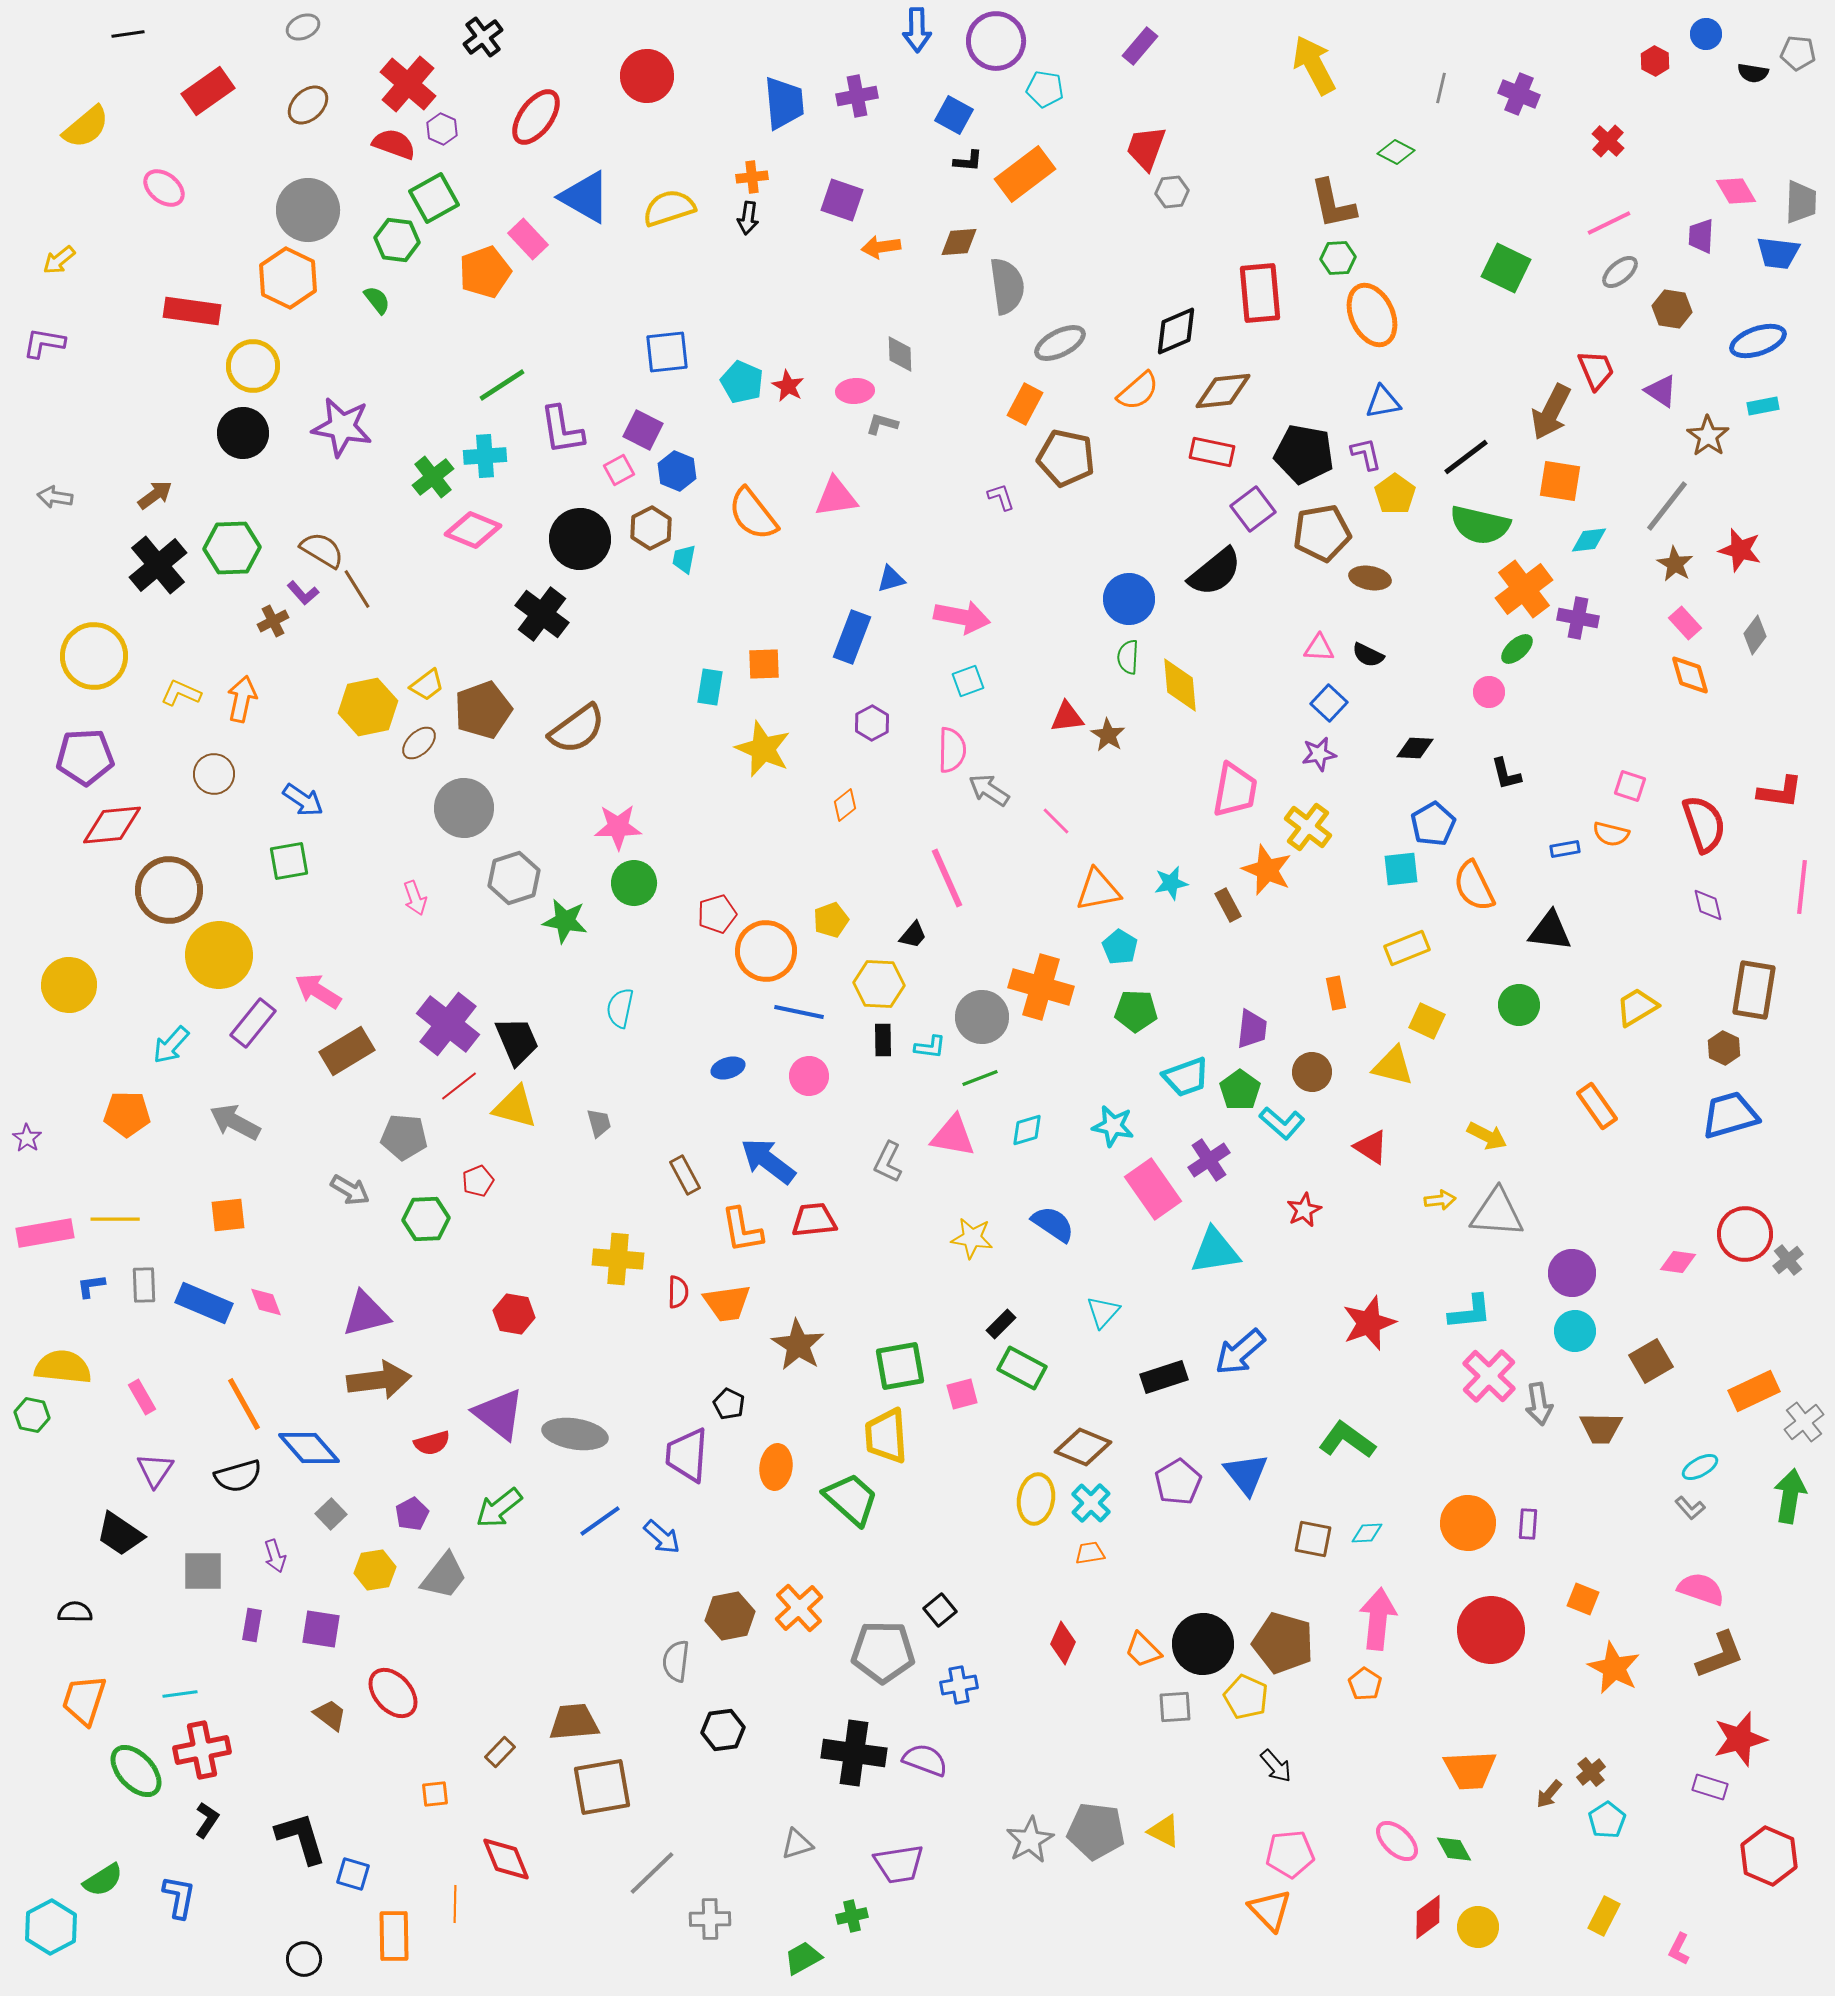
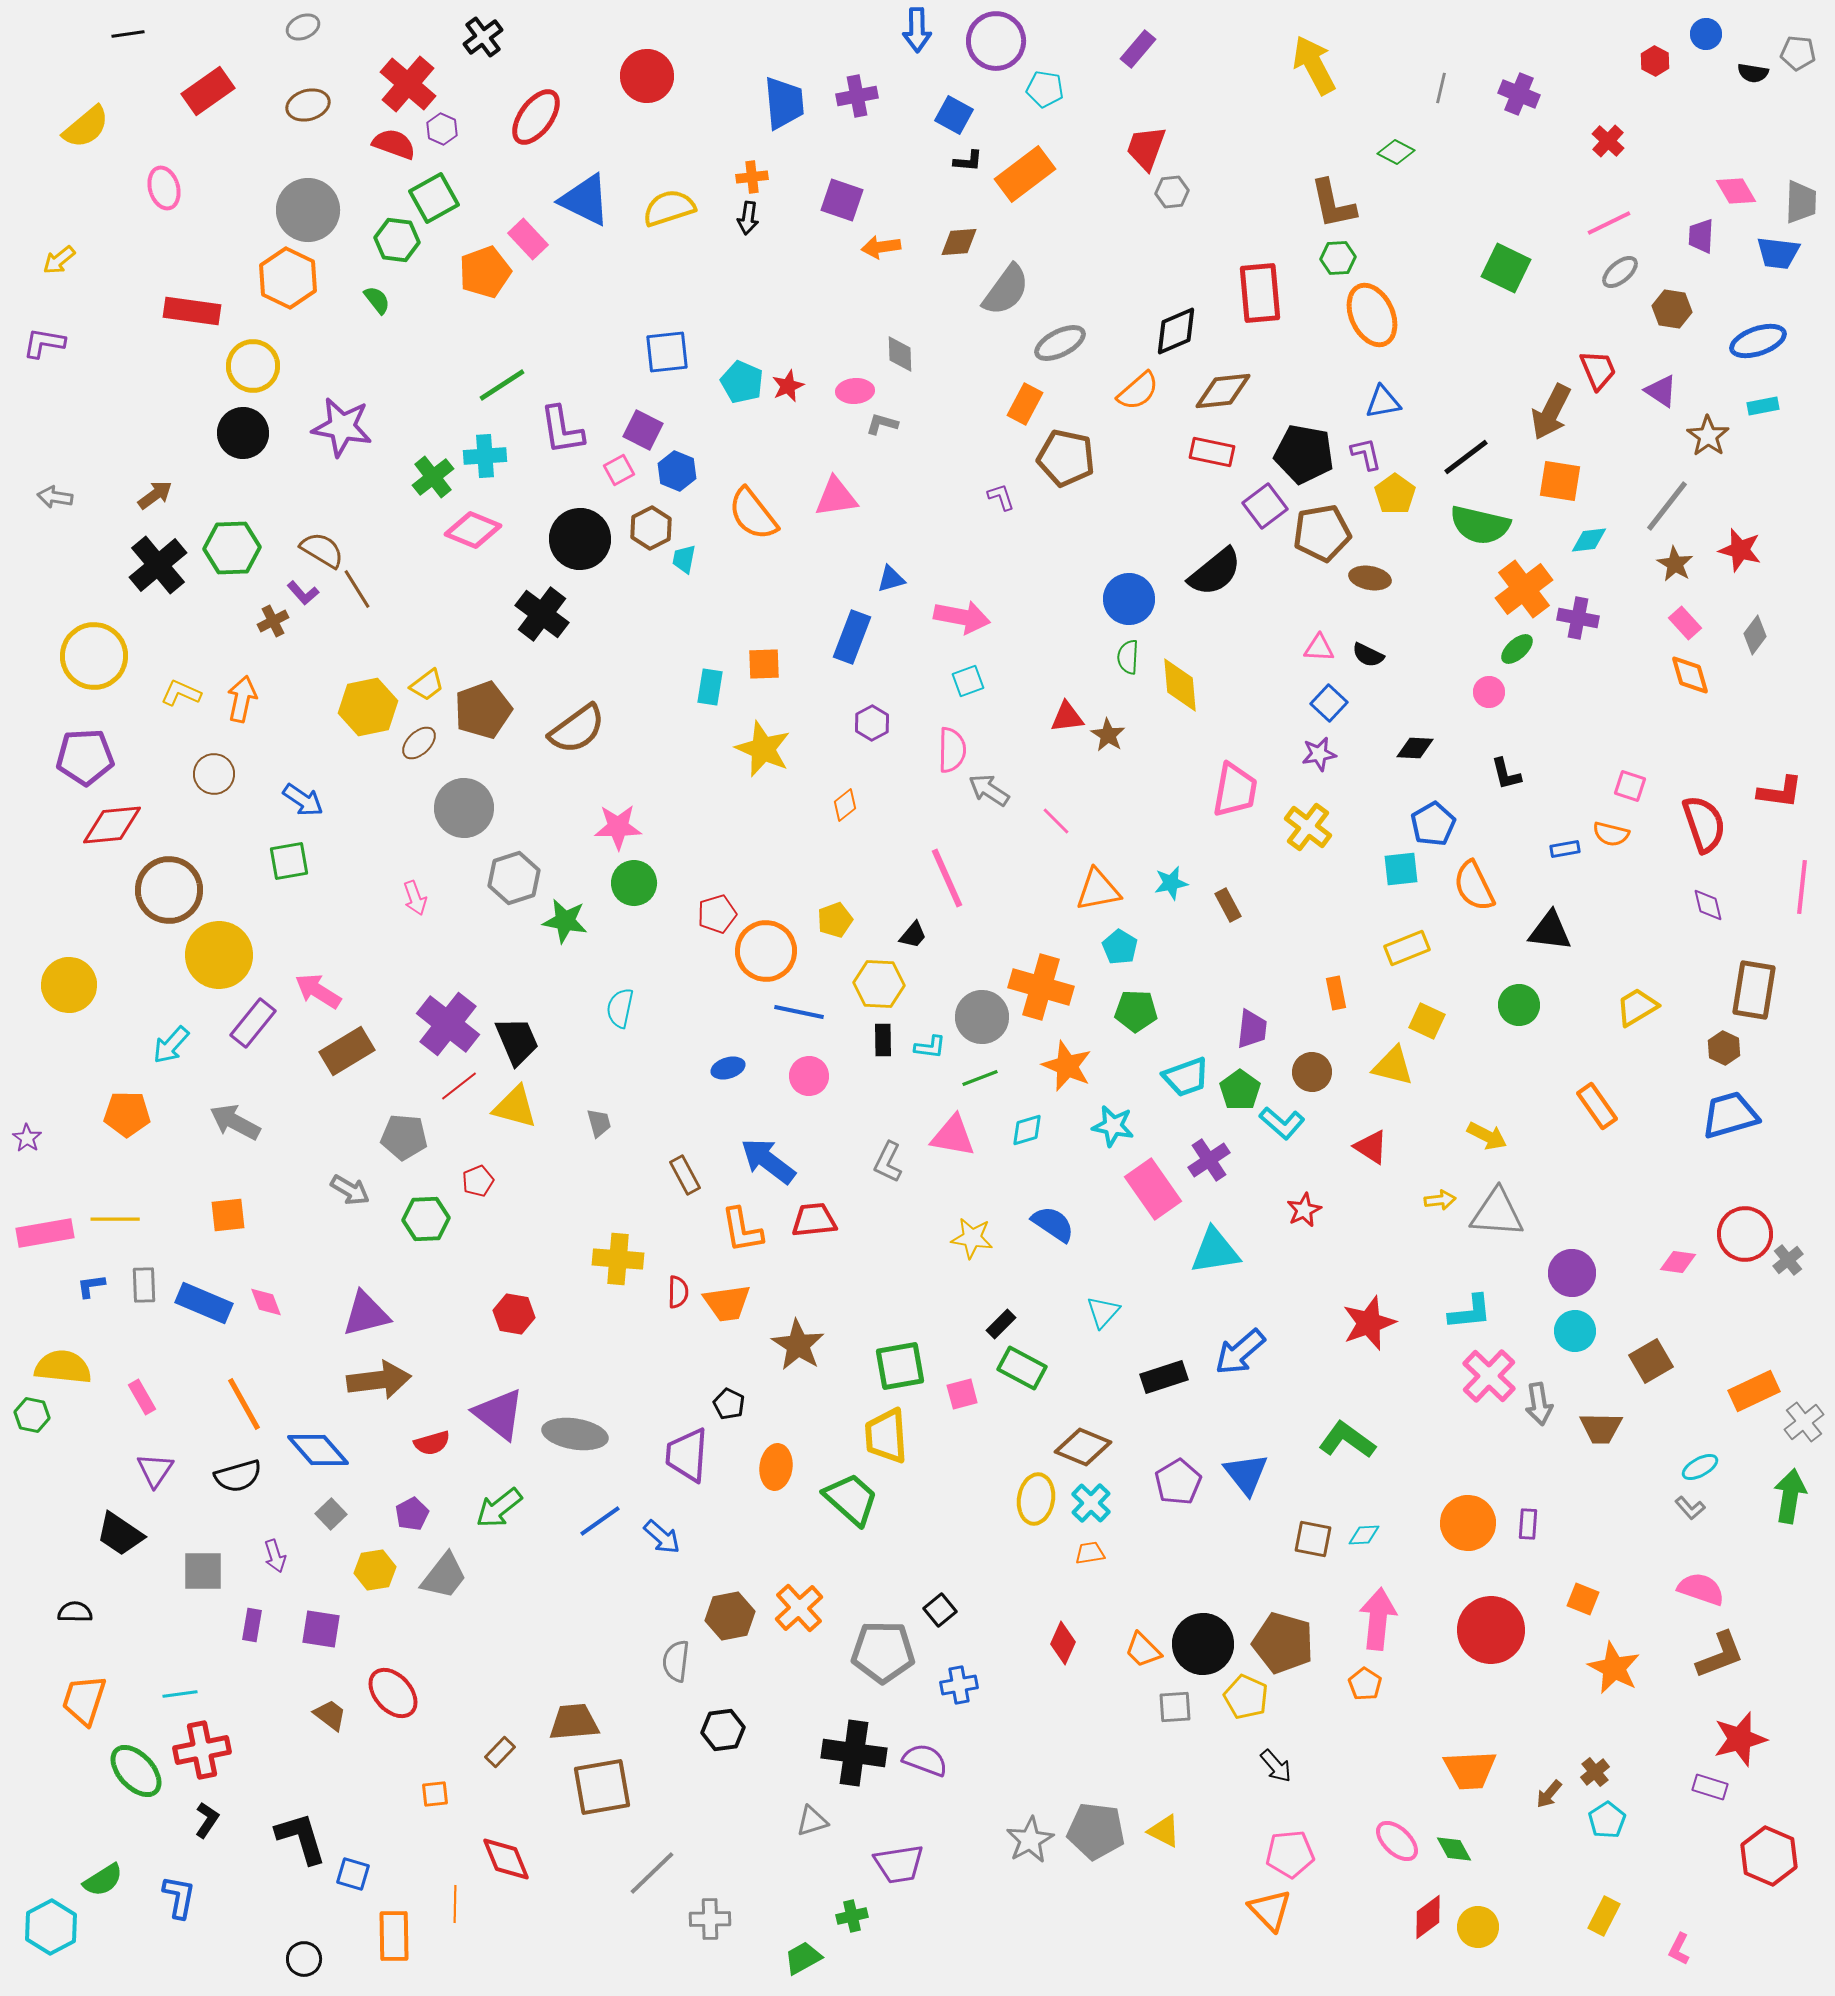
purple rectangle at (1140, 46): moved 2 px left, 3 px down
brown ellipse at (308, 105): rotated 27 degrees clockwise
pink ellipse at (164, 188): rotated 36 degrees clockwise
blue triangle at (585, 197): moved 3 px down; rotated 4 degrees counterclockwise
gray semicircle at (1007, 286): moved 1 px left, 4 px down; rotated 44 degrees clockwise
red trapezoid at (1596, 370): moved 2 px right
red star at (788, 386): rotated 20 degrees clockwise
purple square at (1253, 509): moved 12 px right, 3 px up
orange star at (1267, 870): moved 200 px left, 196 px down
yellow pentagon at (831, 920): moved 4 px right
blue diamond at (309, 1448): moved 9 px right, 2 px down
cyan diamond at (1367, 1533): moved 3 px left, 2 px down
brown cross at (1591, 1772): moved 4 px right
gray triangle at (797, 1844): moved 15 px right, 23 px up
